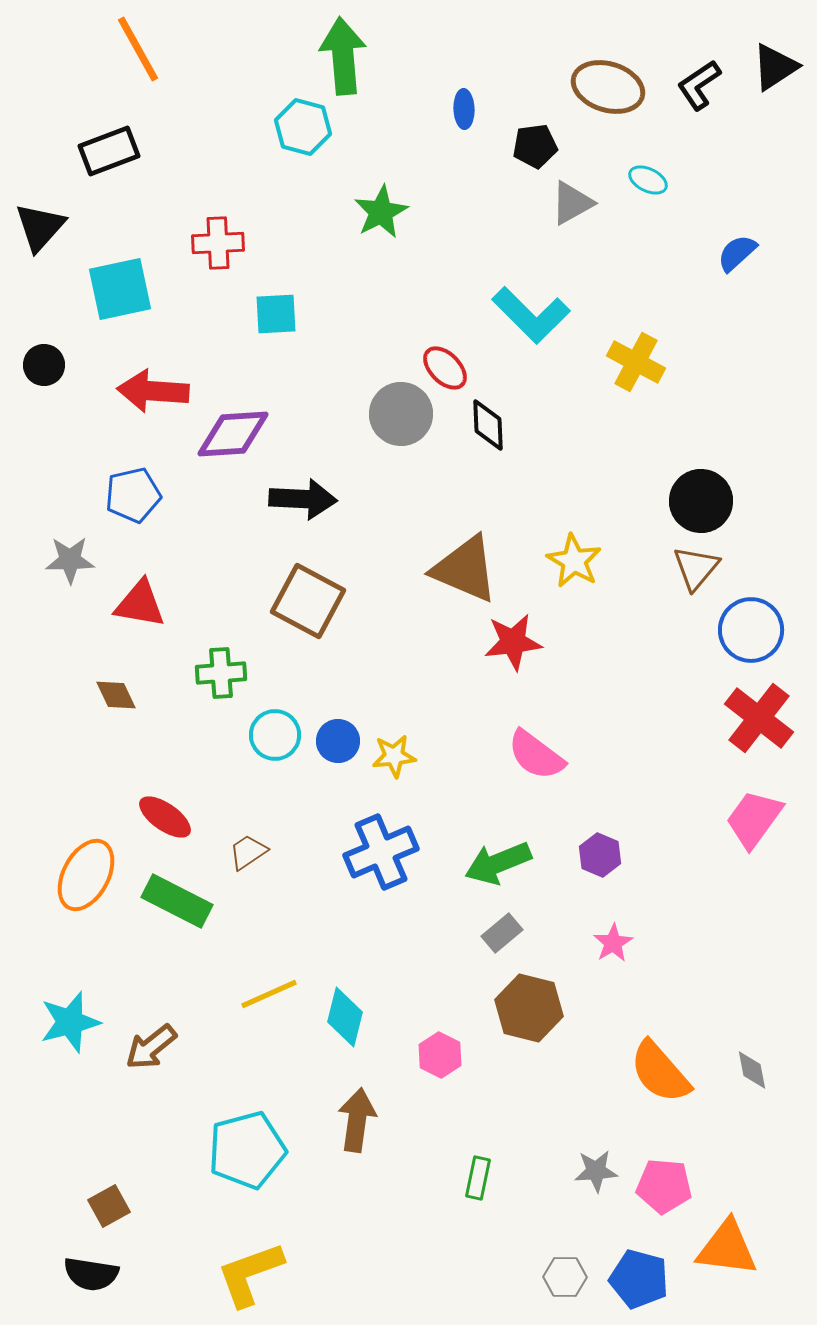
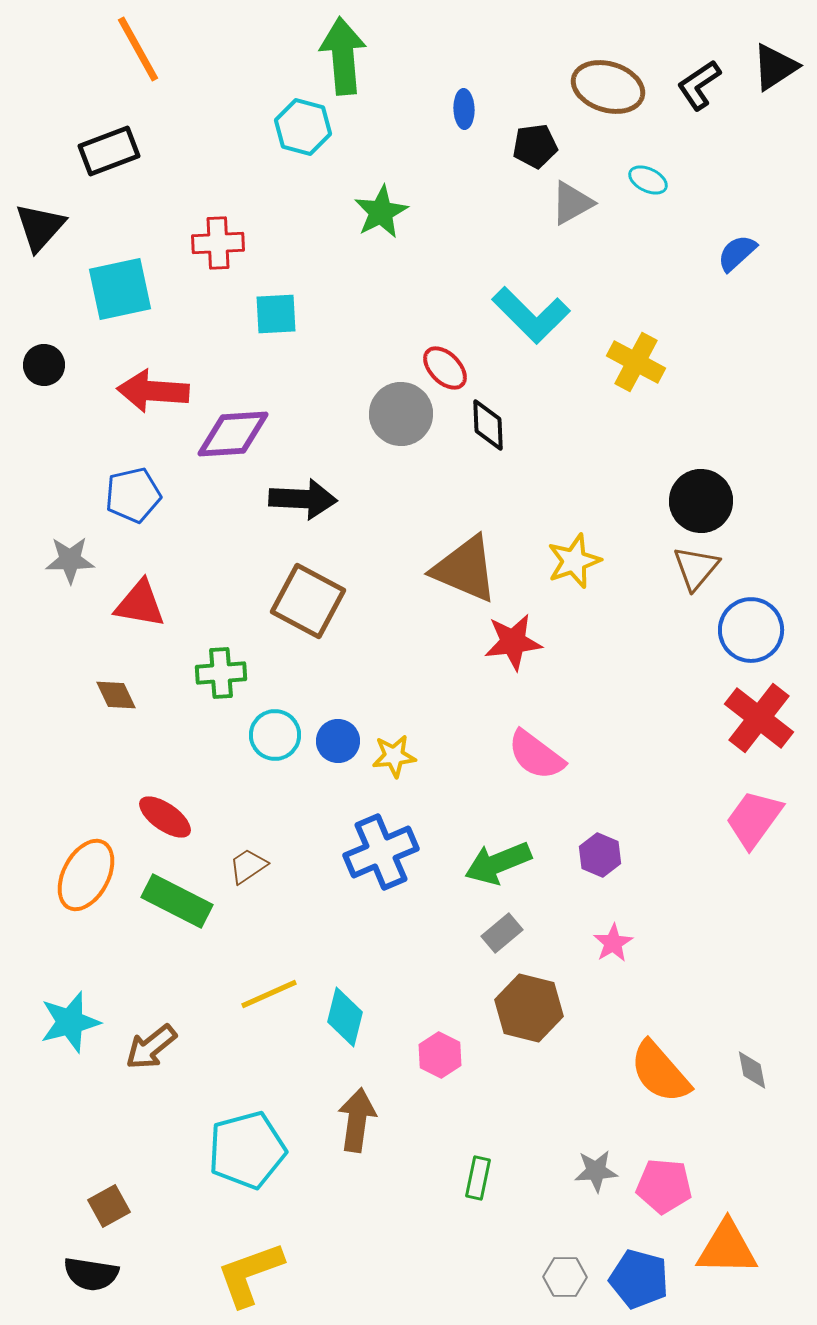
yellow star at (574, 561): rotated 22 degrees clockwise
brown trapezoid at (248, 852): moved 14 px down
orange triangle at (727, 1248): rotated 6 degrees counterclockwise
